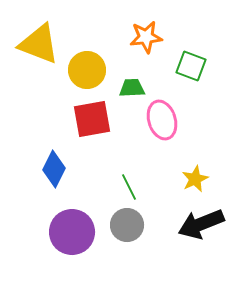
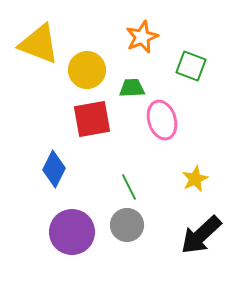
orange star: moved 4 px left; rotated 16 degrees counterclockwise
black arrow: moved 11 px down; rotated 21 degrees counterclockwise
